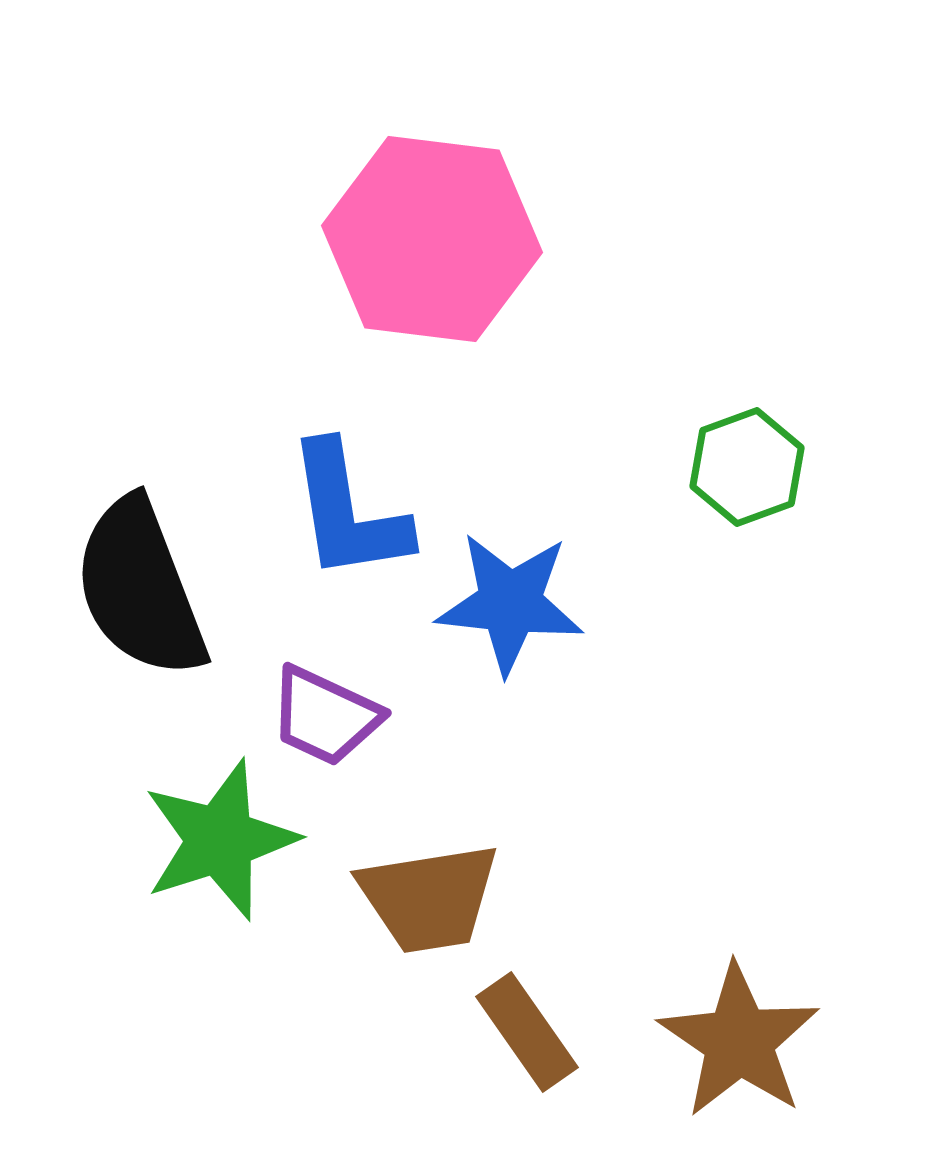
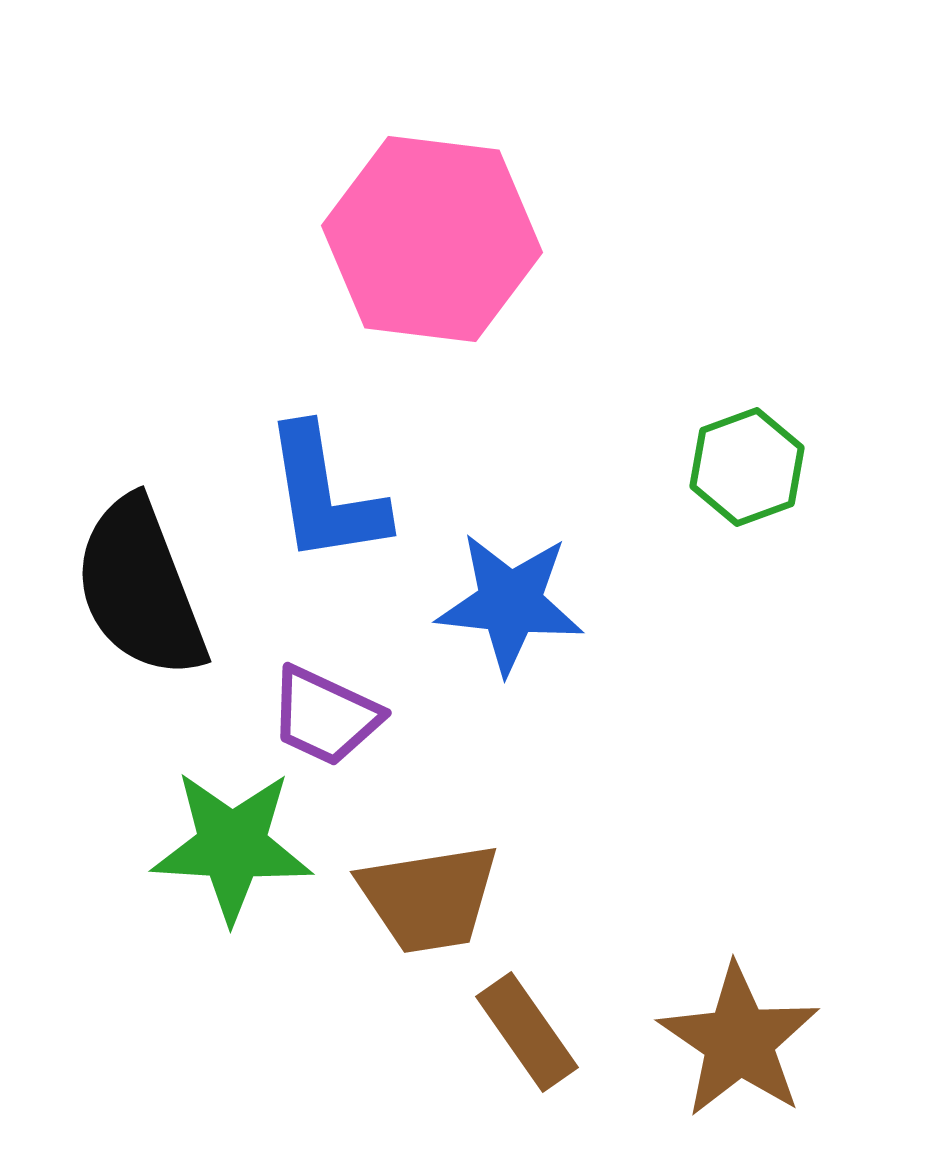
blue L-shape: moved 23 px left, 17 px up
green star: moved 12 px right, 6 px down; rotated 21 degrees clockwise
